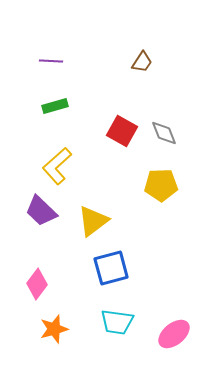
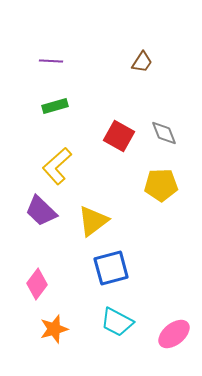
red square: moved 3 px left, 5 px down
cyan trapezoid: rotated 20 degrees clockwise
